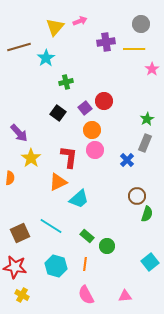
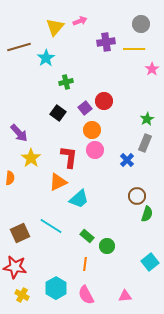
cyan hexagon: moved 22 px down; rotated 15 degrees clockwise
